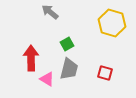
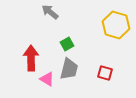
yellow hexagon: moved 4 px right, 2 px down
